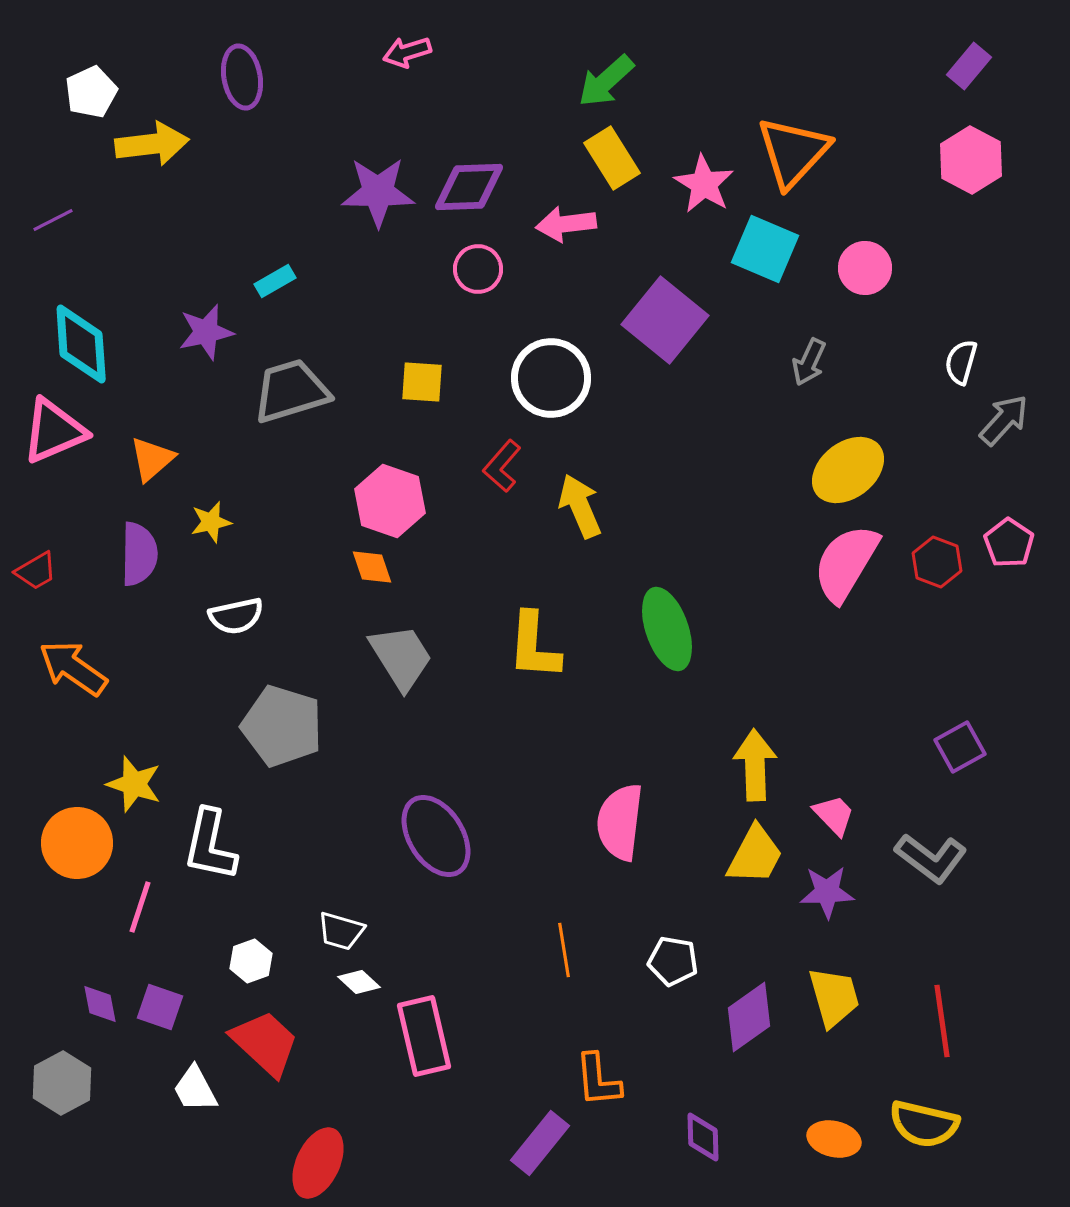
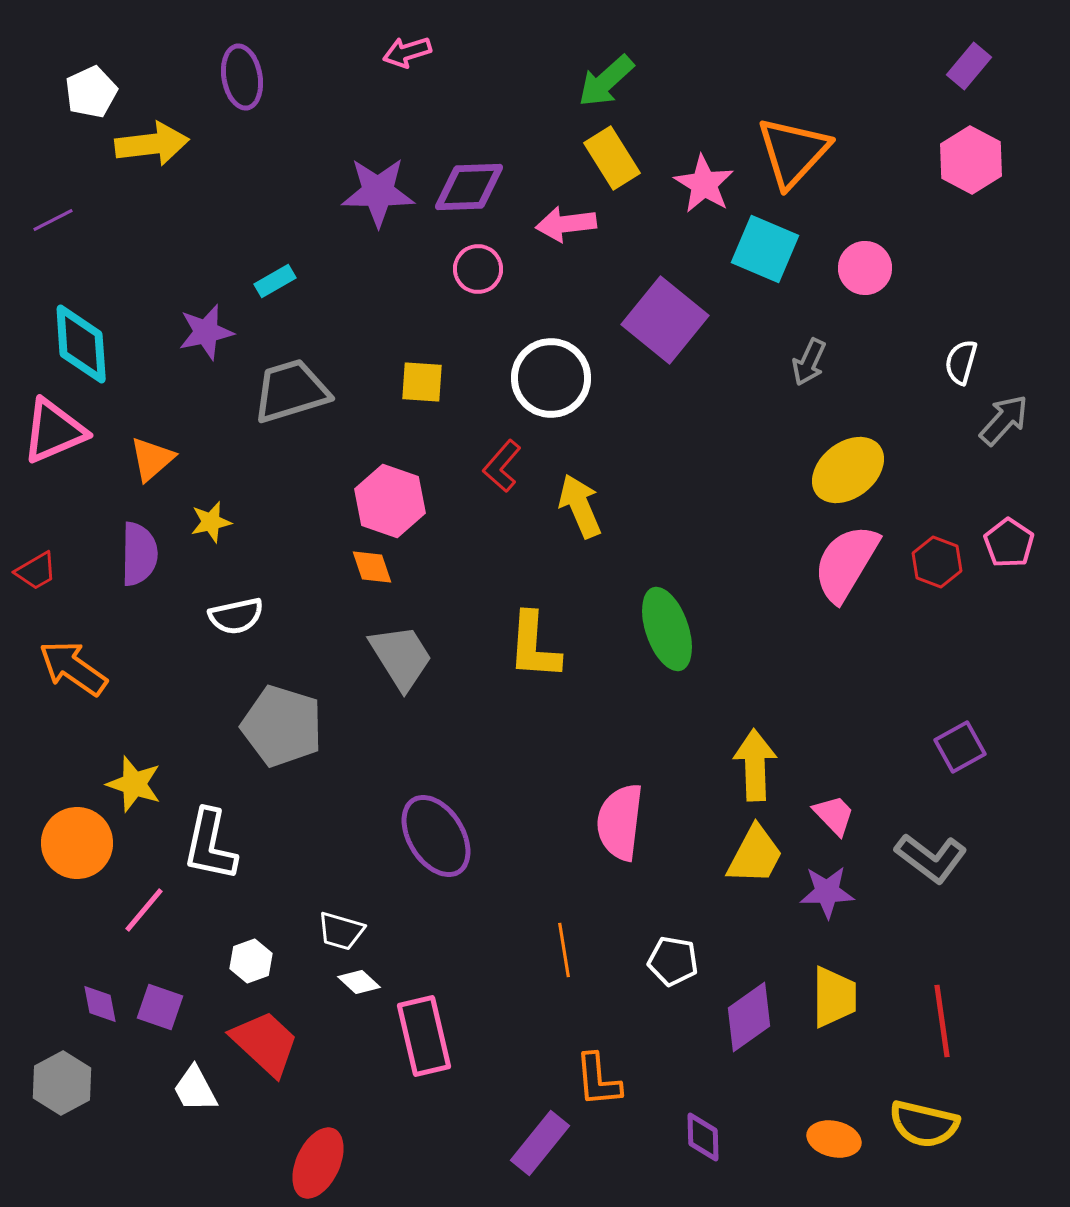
pink line at (140, 907): moved 4 px right, 3 px down; rotated 22 degrees clockwise
yellow trapezoid at (834, 997): rotated 16 degrees clockwise
